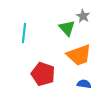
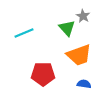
cyan line: rotated 60 degrees clockwise
red pentagon: rotated 20 degrees counterclockwise
